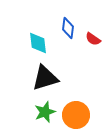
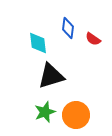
black triangle: moved 6 px right, 2 px up
